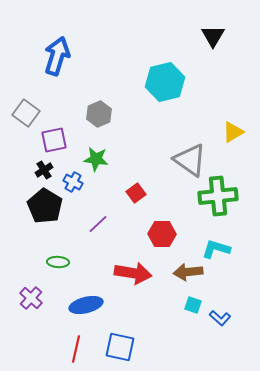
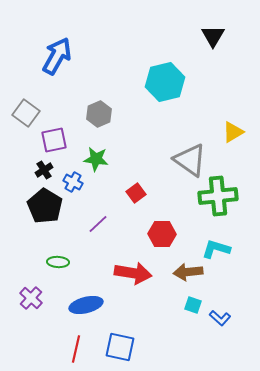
blue arrow: rotated 12 degrees clockwise
